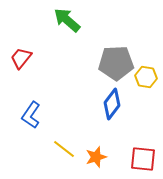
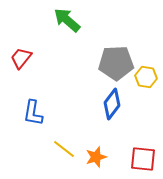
blue L-shape: moved 2 px right, 2 px up; rotated 24 degrees counterclockwise
